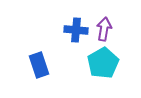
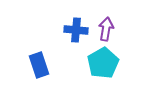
purple arrow: moved 2 px right
